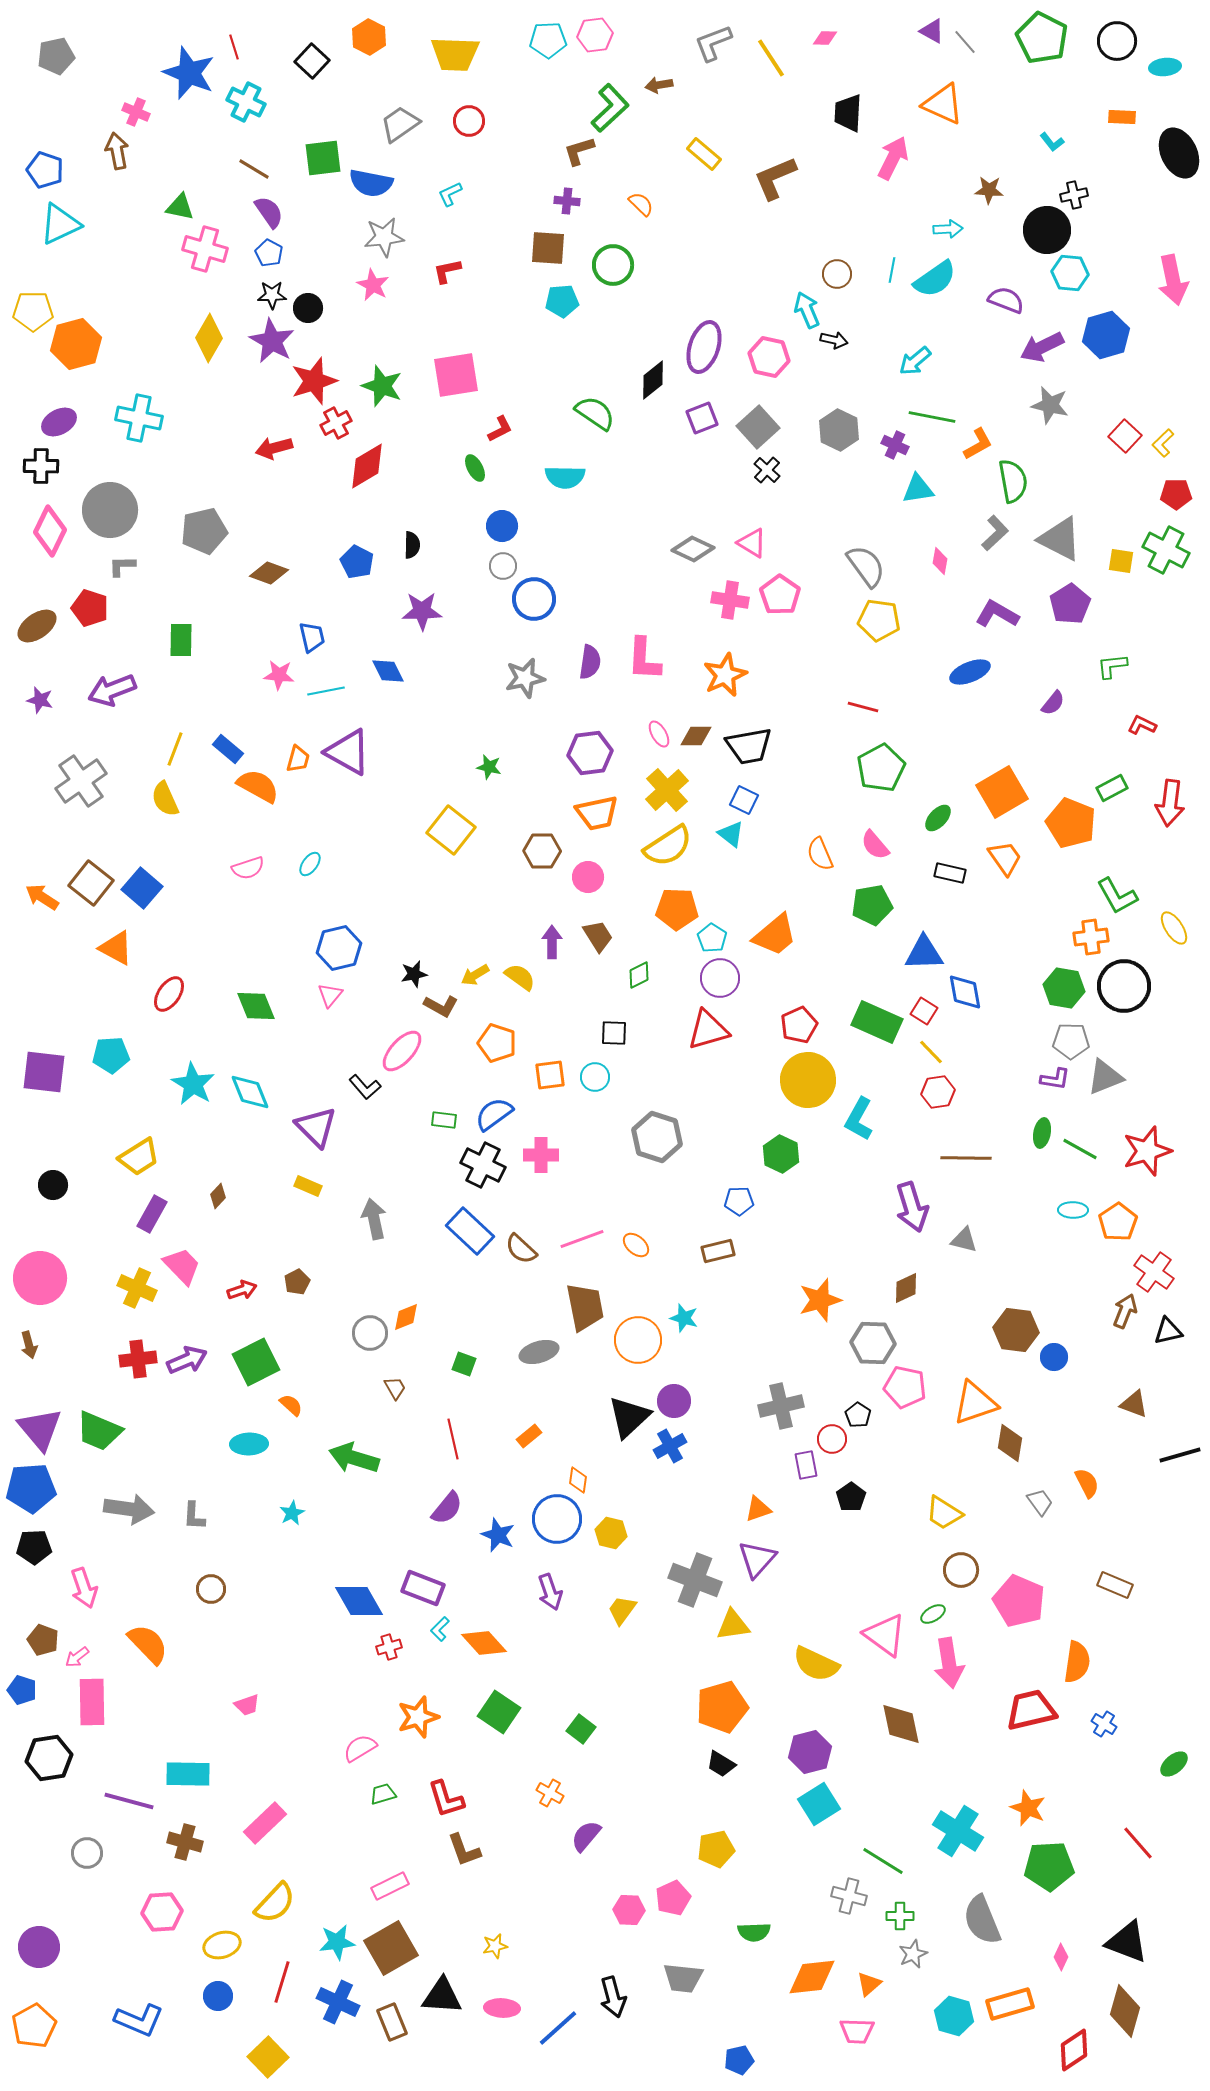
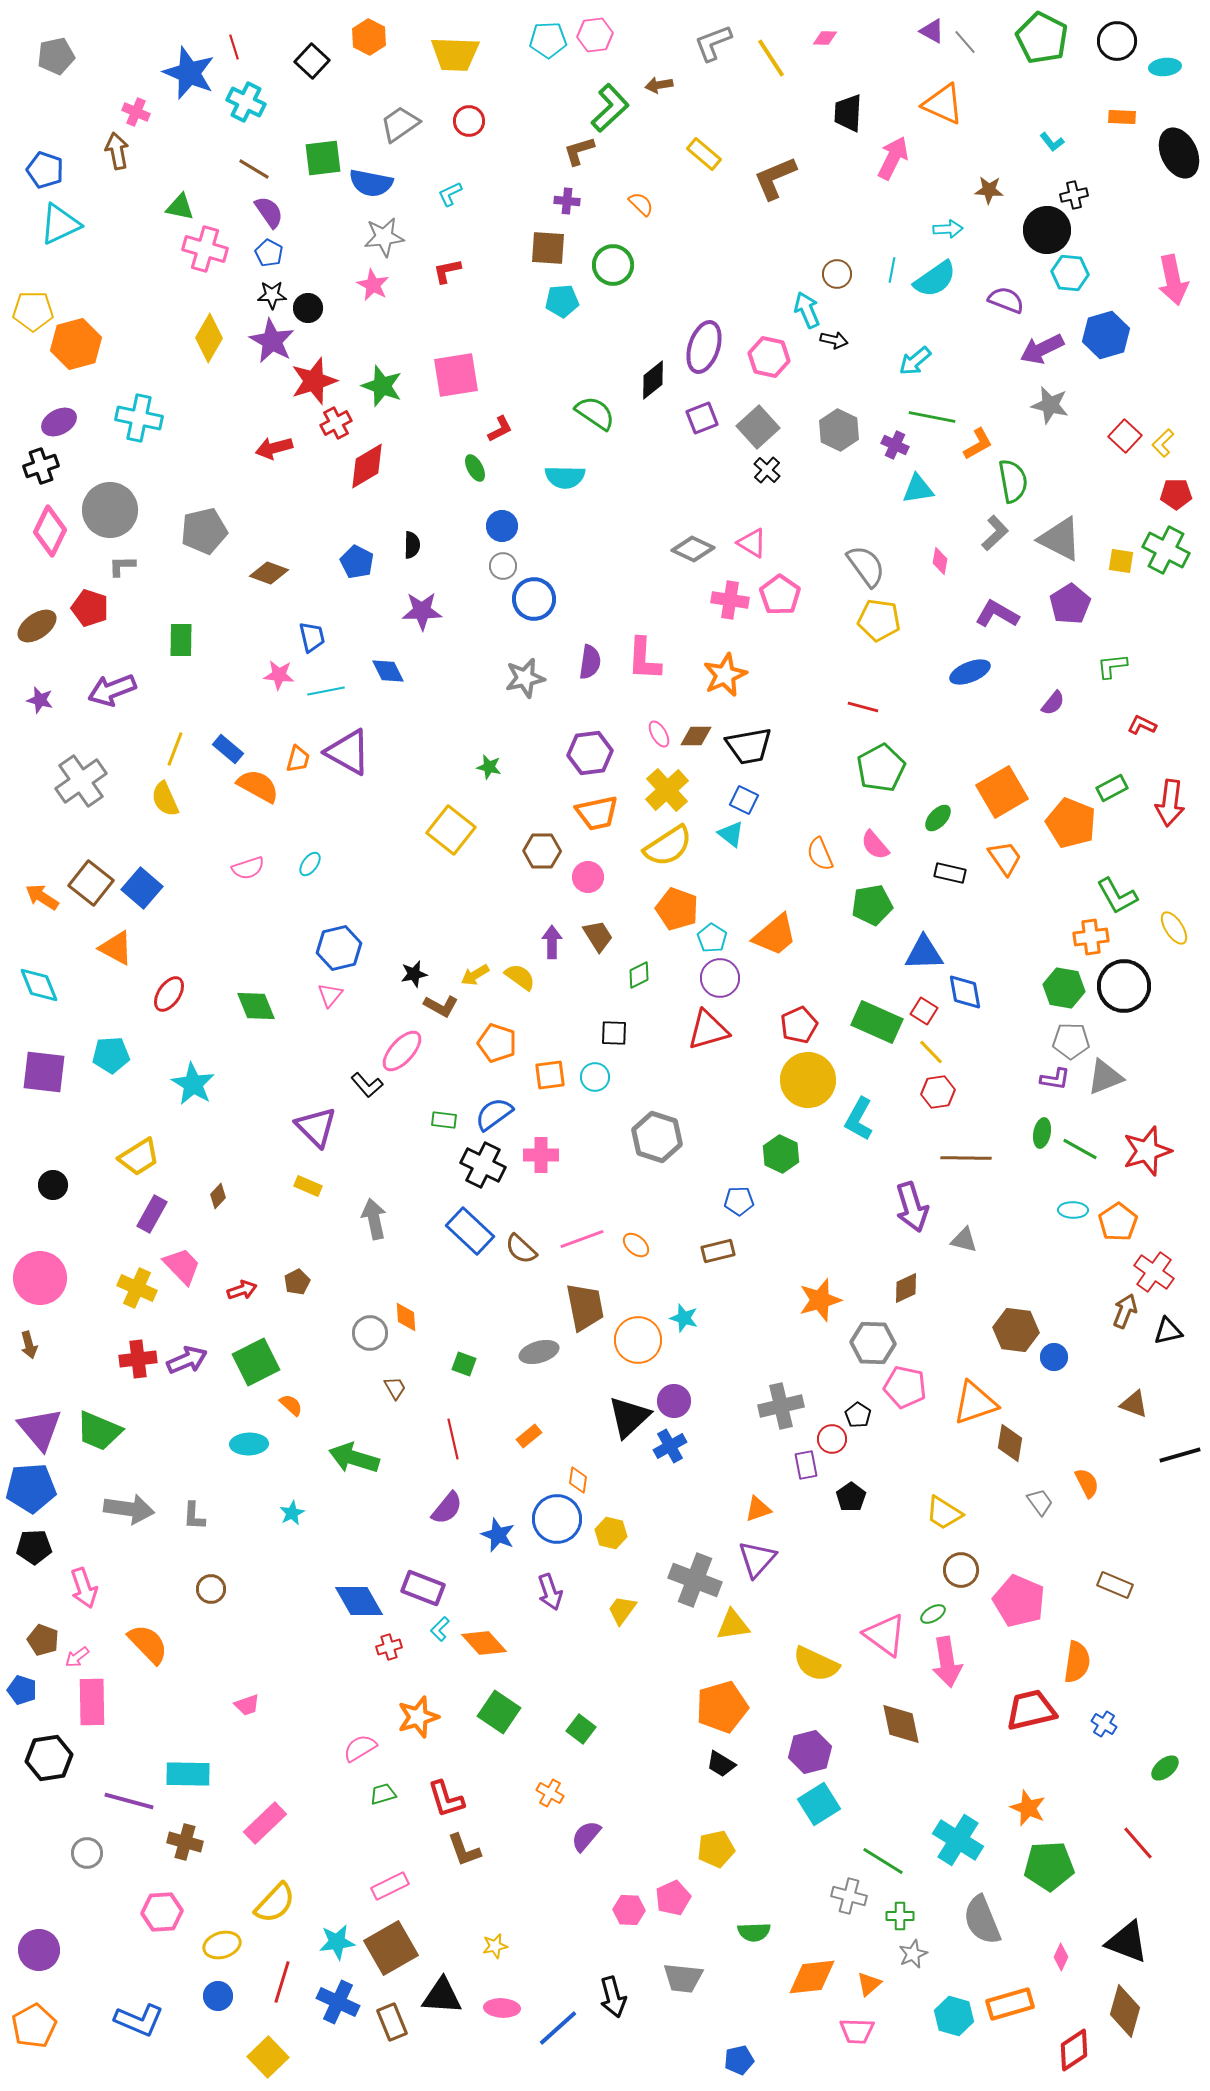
purple arrow at (1042, 347): moved 2 px down
black cross at (41, 466): rotated 20 degrees counterclockwise
orange pentagon at (677, 909): rotated 18 degrees clockwise
black L-shape at (365, 1087): moved 2 px right, 2 px up
cyan diamond at (250, 1092): moved 211 px left, 107 px up
orange diamond at (406, 1317): rotated 72 degrees counterclockwise
pink arrow at (949, 1663): moved 2 px left, 1 px up
green ellipse at (1174, 1764): moved 9 px left, 4 px down
cyan cross at (958, 1831): moved 9 px down
purple circle at (39, 1947): moved 3 px down
